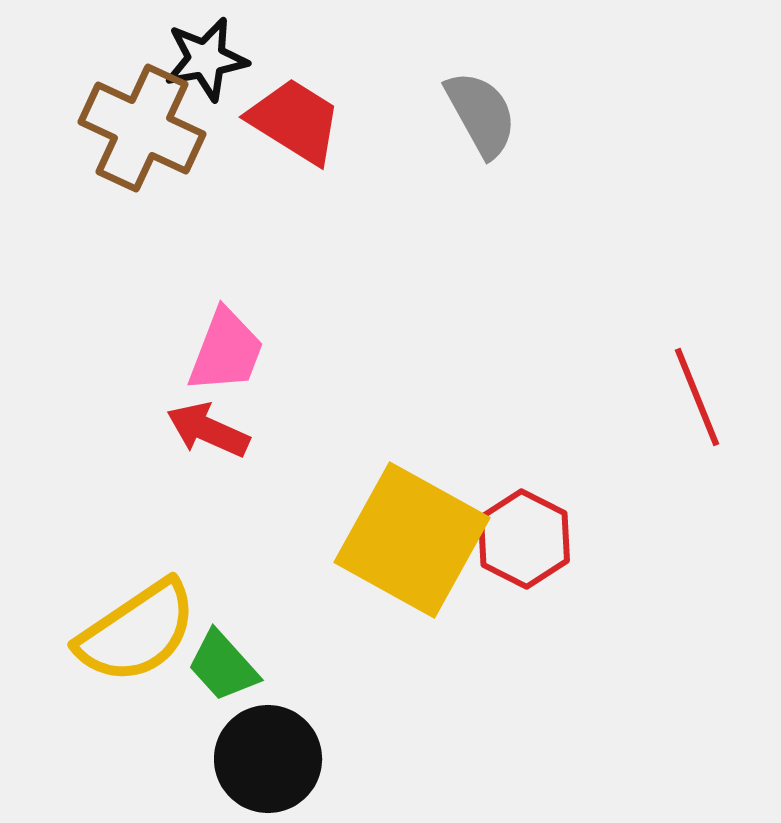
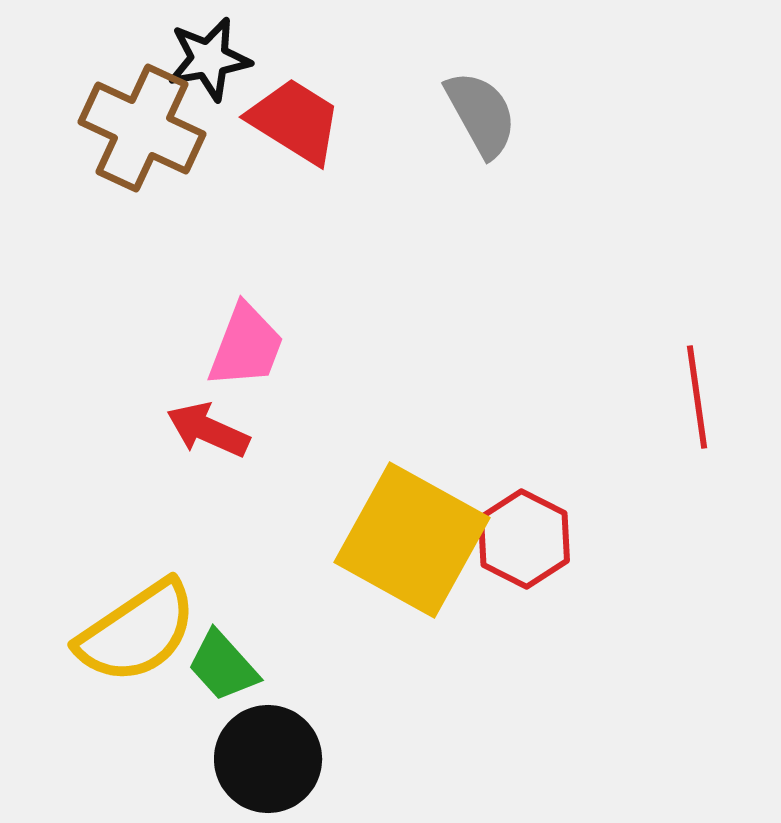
black star: moved 3 px right
pink trapezoid: moved 20 px right, 5 px up
red line: rotated 14 degrees clockwise
